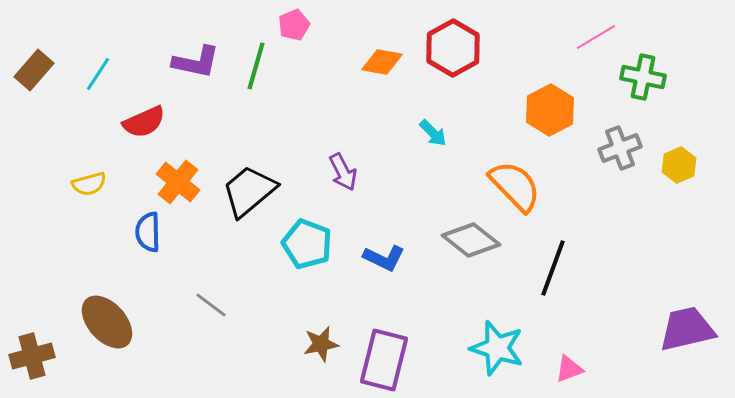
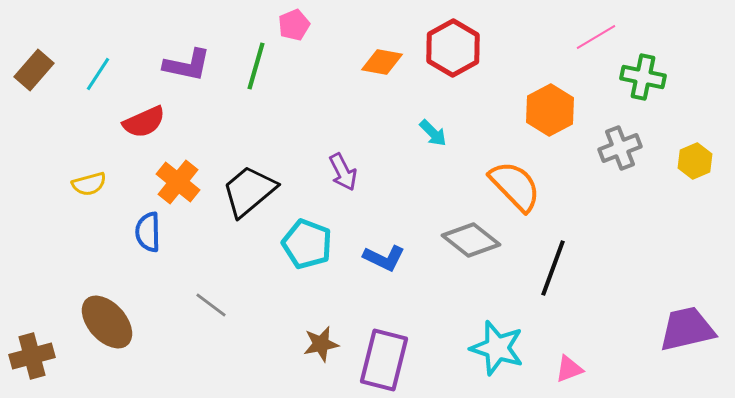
purple L-shape: moved 9 px left, 3 px down
yellow hexagon: moved 16 px right, 4 px up
